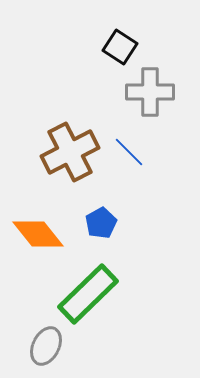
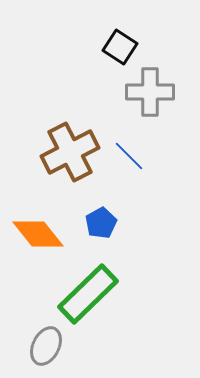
blue line: moved 4 px down
